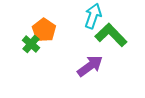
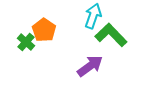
green cross: moved 5 px left, 2 px up
